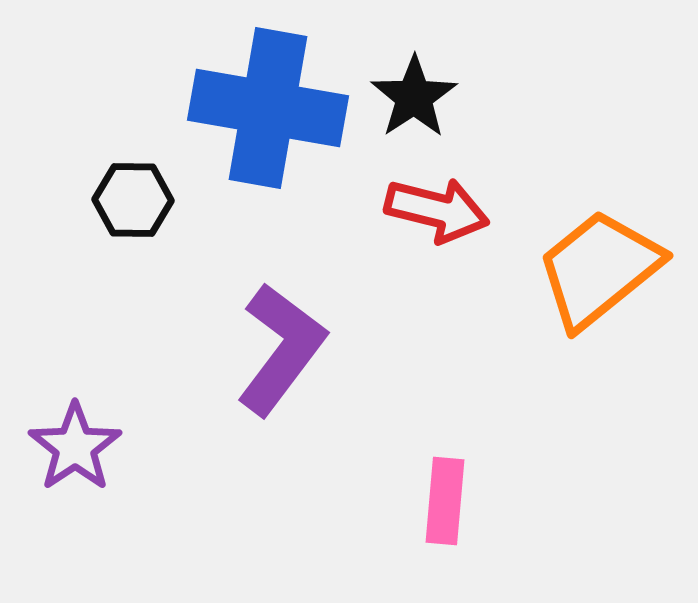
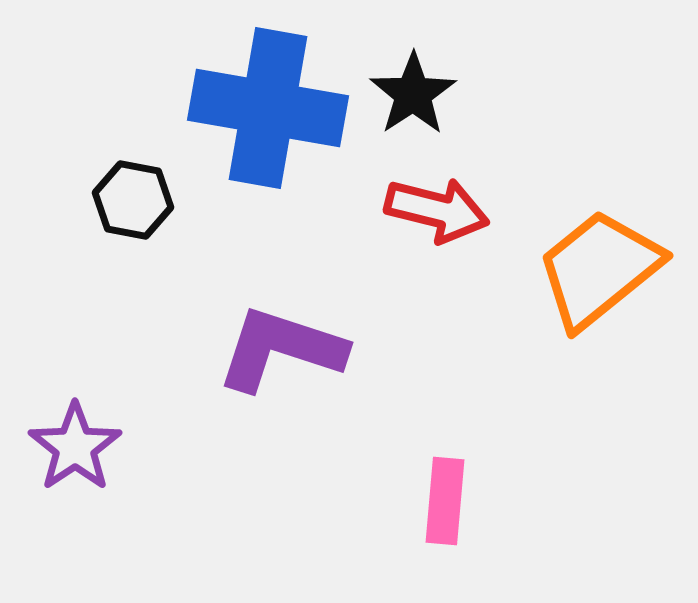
black star: moved 1 px left, 3 px up
black hexagon: rotated 10 degrees clockwise
purple L-shape: rotated 109 degrees counterclockwise
